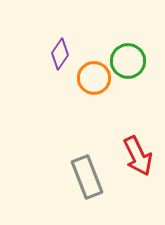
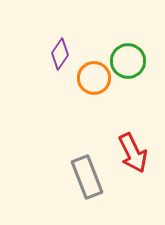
red arrow: moved 5 px left, 3 px up
